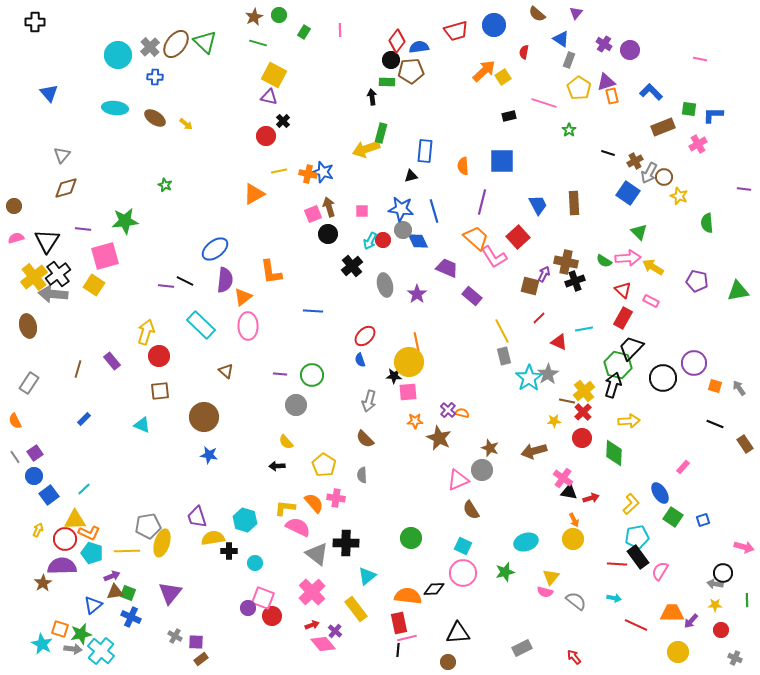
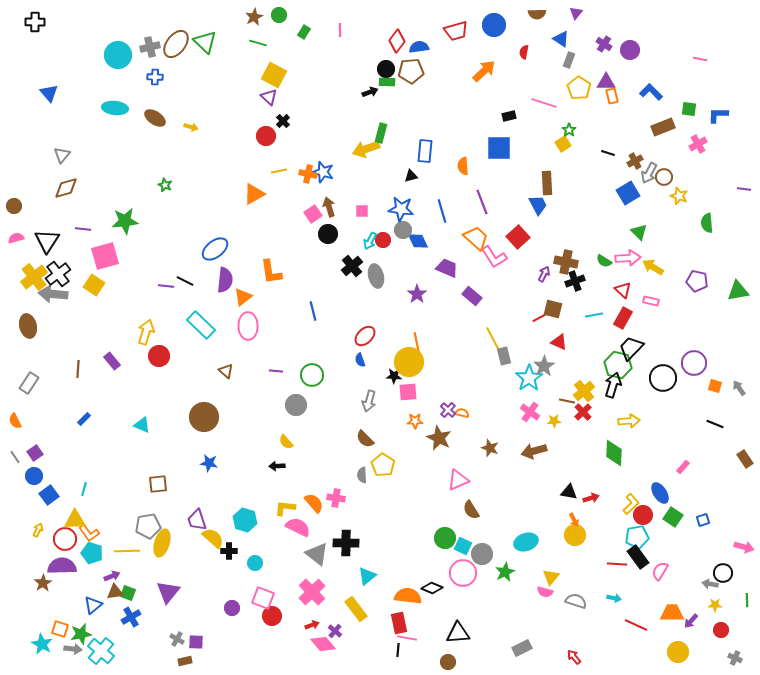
brown semicircle at (537, 14): rotated 42 degrees counterclockwise
gray cross at (150, 47): rotated 30 degrees clockwise
black circle at (391, 60): moved 5 px left, 9 px down
yellow square at (503, 77): moved 60 px right, 67 px down
purple triangle at (606, 82): rotated 18 degrees clockwise
purple triangle at (269, 97): rotated 30 degrees clockwise
black arrow at (372, 97): moved 2 px left, 5 px up; rotated 77 degrees clockwise
blue L-shape at (713, 115): moved 5 px right
yellow arrow at (186, 124): moved 5 px right, 3 px down; rotated 24 degrees counterclockwise
blue square at (502, 161): moved 3 px left, 13 px up
blue square at (628, 193): rotated 25 degrees clockwise
purple line at (482, 202): rotated 35 degrees counterclockwise
brown rectangle at (574, 203): moved 27 px left, 20 px up
blue line at (434, 211): moved 8 px right
pink square at (313, 214): rotated 12 degrees counterclockwise
gray ellipse at (385, 285): moved 9 px left, 9 px up
brown square at (530, 286): moved 23 px right, 23 px down
pink rectangle at (651, 301): rotated 14 degrees counterclockwise
blue line at (313, 311): rotated 72 degrees clockwise
red line at (539, 318): rotated 16 degrees clockwise
cyan line at (584, 329): moved 10 px right, 14 px up
yellow line at (502, 331): moved 9 px left, 8 px down
brown line at (78, 369): rotated 12 degrees counterclockwise
purple line at (280, 374): moved 4 px left, 3 px up
gray star at (548, 374): moved 4 px left, 8 px up
brown square at (160, 391): moved 2 px left, 93 px down
red circle at (582, 438): moved 61 px right, 77 px down
brown rectangle at (745, 444): moved 15 px down
blue star at (209, 455): moved 8 px down
yellow pentagon at (324, 465): moved 59 px right
gray circle at (482, 470): moved 84 px down
pink cross at (563, 478): moved 33 px left, 66 px up
cyan line at (84, 489): rotated 32 degrees counterclockwise
purple trapezoid at (197, 517): moved 3 px down
orange L-shape at (89, 533): rotated 30 degrees clockwise
yellow semicircle at (213, 538): rotated 50 degrees clockwise
green circle at (411, 538): moved 34 px right
yellow circle at (573, 539): moved 2 px right, 4 px up
green star at (505, 572): rotated 12 degrees counterclockwise
gray arrow at (715, 584): moved 5 px left
black diamond at (434, 589): moved 2 px left, 1 px up; rotated 25 degrees clockwise
purple triangle at (170, 593): moved 2 px left, 1 px up
gray semicircle at (576, 601): rotated 20 degrees counterclockwise
purple circle at (248, 608): moved 16 px left
blue cross at (131, 617): rotated 36 degrees clockwise
gray cross at (175, 636): moved 2 px right, 3 px down
pink line at (407, 638): rotated 24 degrees clockwise
brown rectangle at (201, 659): moved 16 px left, 2 px down; rotated 24 degrees clockwise
